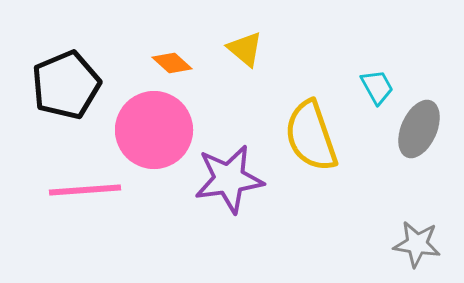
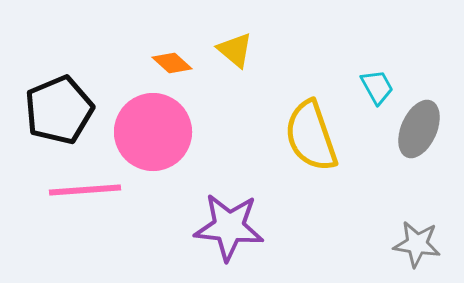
yellow triangle: moved 10 px left, 1 px down
black pentagon: moved 7 px left, 25 px down
pink circle: moved 1 px left, 2 px down
purple star: moved 48 px down; rotated 14 degrees clockwise
